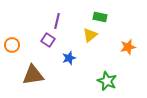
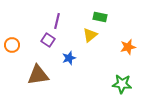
brown triangle: moved 5 px right
green star: moved 15 px right, 3 px down; rotated 18 degrees counterclockwise
